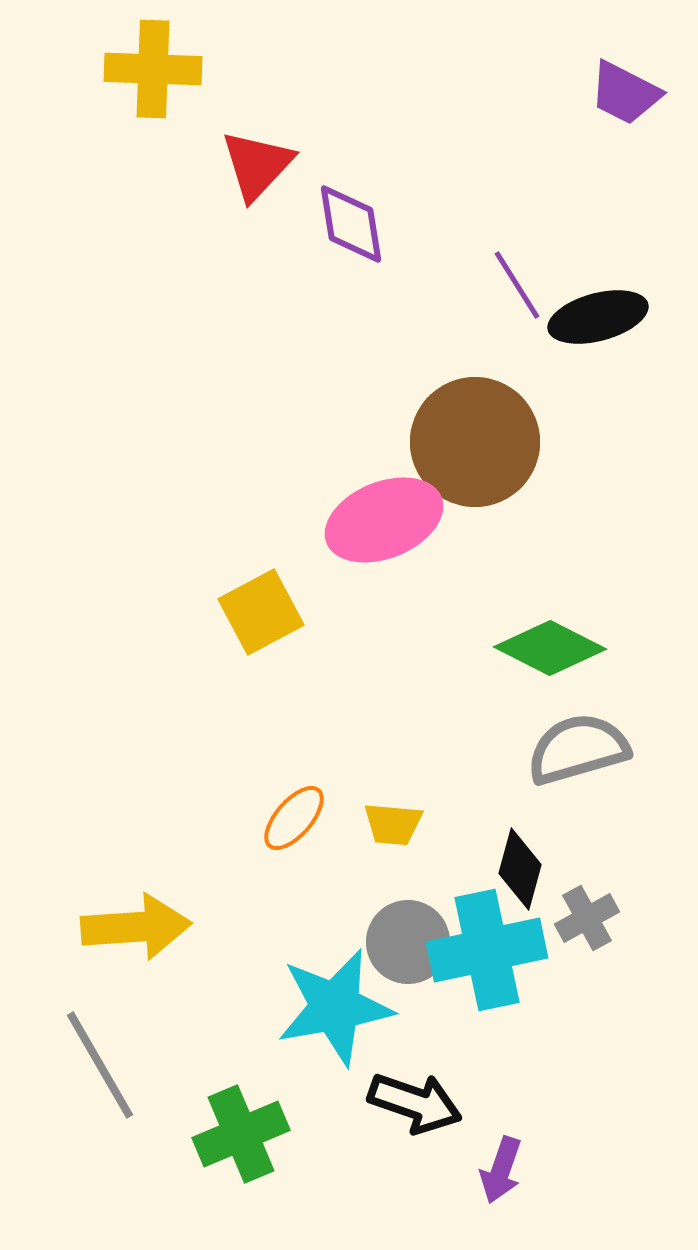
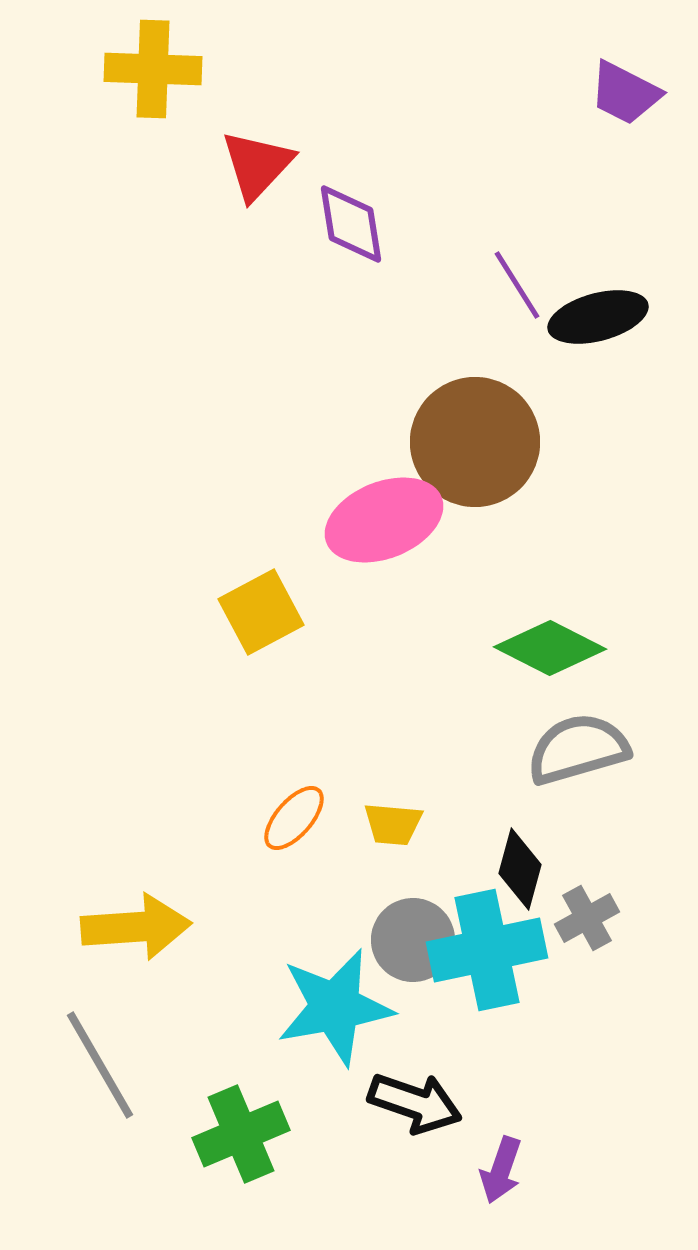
gray circle: moved 5 px right, 2 px up
